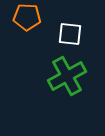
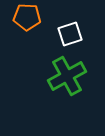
white square: rotated 25 degrees counterclockwise
